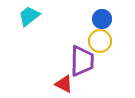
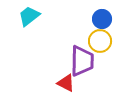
red triangle: moved 2 px right, 1 px up
